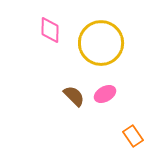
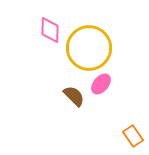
yellow circle: moved 12 px left, 5 px down
pink ellipse: moved 4 px left, 10 px up; rotated 20 degrees counterclockwise
